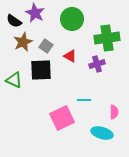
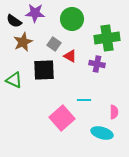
purple star: rotated 24 degrees counterclockwise
gray square: moved 8 px right, 2 px up
purple cross: rotated 28 degrees clockwise
black square: moved 3 px right
pink square: rotated 15 degrees counterclockwise
